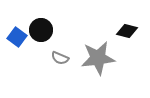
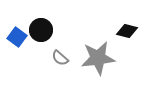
gray semicircle: rotated 18 degrees clockwise
